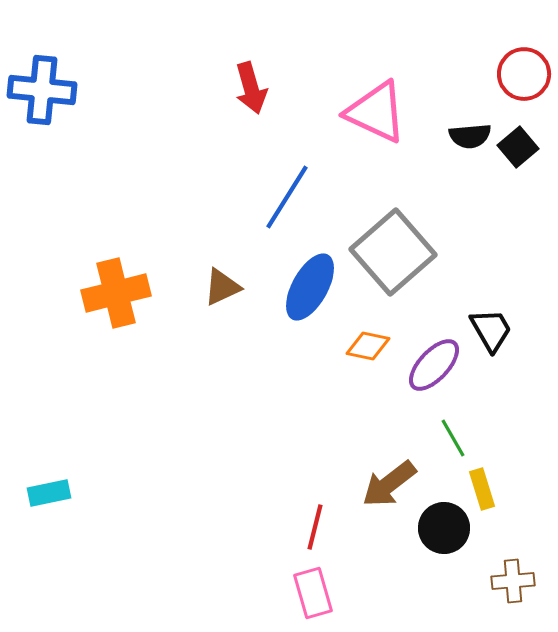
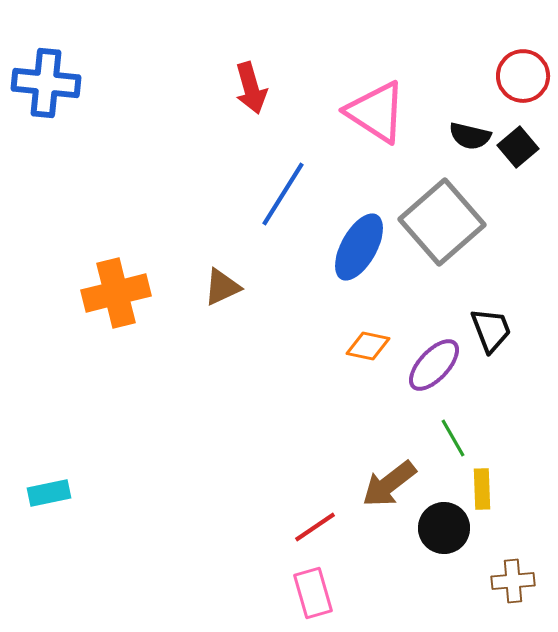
red circle: moved 1 px left, 2 px down
blue cross: moved 4 px right, 7 px up
pink triangle: rotated 8 degrees clockwise
black semicircle: rotated 18 degrees clockwise
blue line: moved 4 px left, 3 px up
gray square: moved 49 px right, 30 px up
blue ellipse: moved 49 px right, 40 px up
black trapezoid: rotated 9 degrees clockwise
yellow rectangle: rotated 15 degrees clockwise
red line: rotated 42 degrees clockwise
